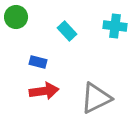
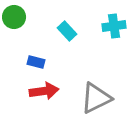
green circle: moved 2 px left
cyan cross: moved 1 px left; rotated 15 degrees counterclockwise
blue rectangle: moved 2 px left
